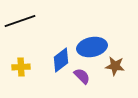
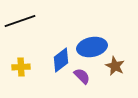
brown star: rotated 18 degrees clockwise
